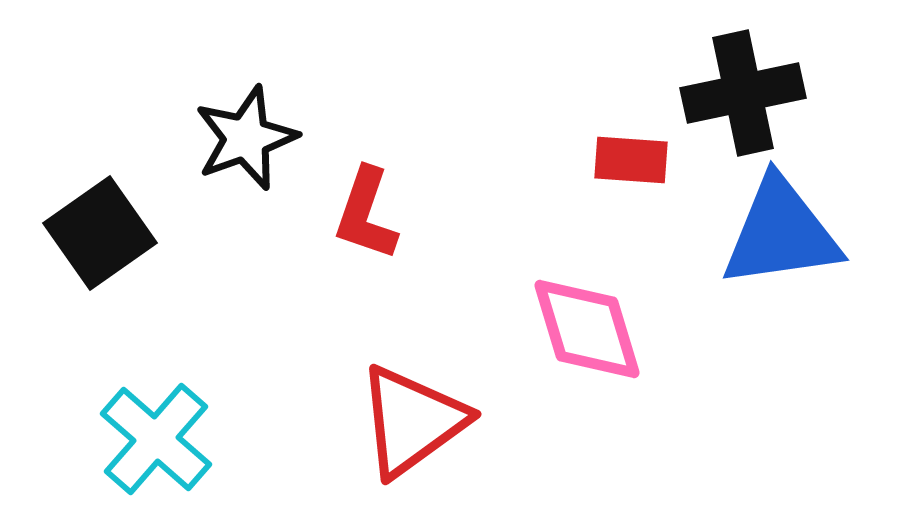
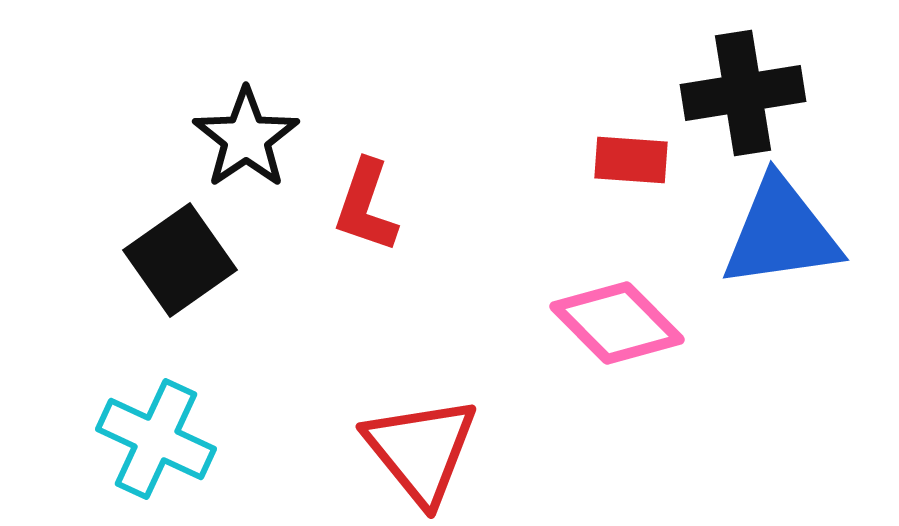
black cross: rotated 3 degrees clockwise
black star: rotated 14 degrees counterclockwise
red L-shape: moved 8 px up
black square: moved 80 px right, 27 px down
pink diamond: moved 30 px right, 6 px up; rotated 28 degrees counterclockwise
red triangle: moved 9 px right, 29 px down; rotated 33 degrees counterclockwise
cyan cross: rotated 16 degrees counterclockwise
